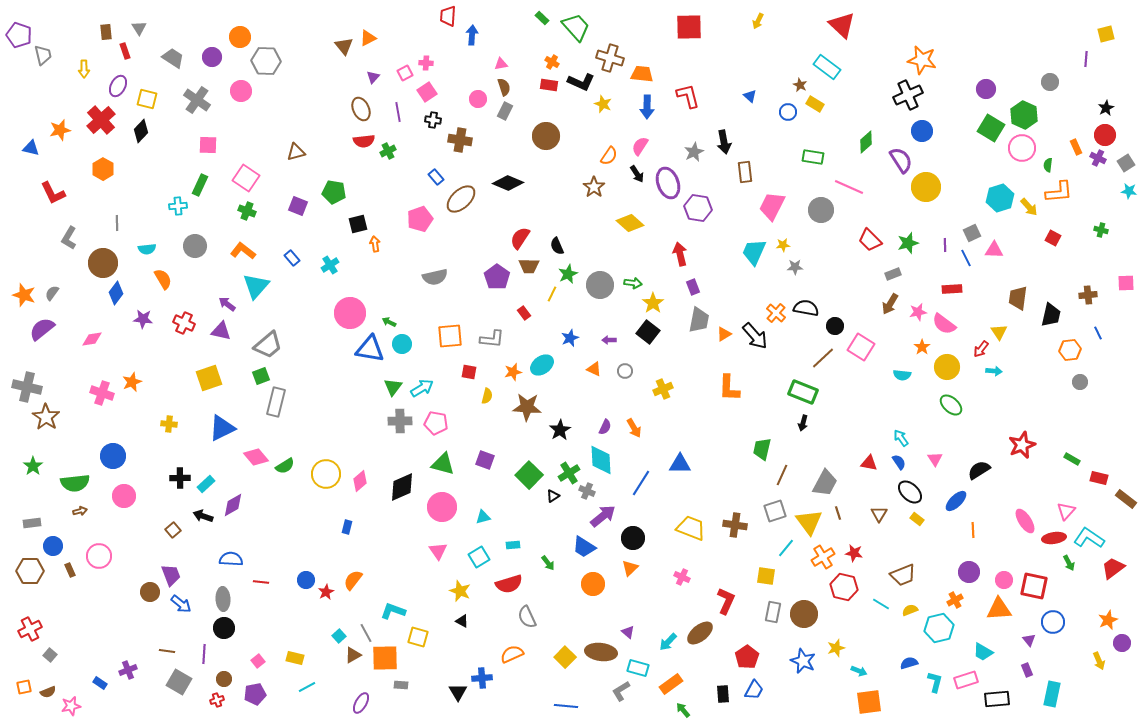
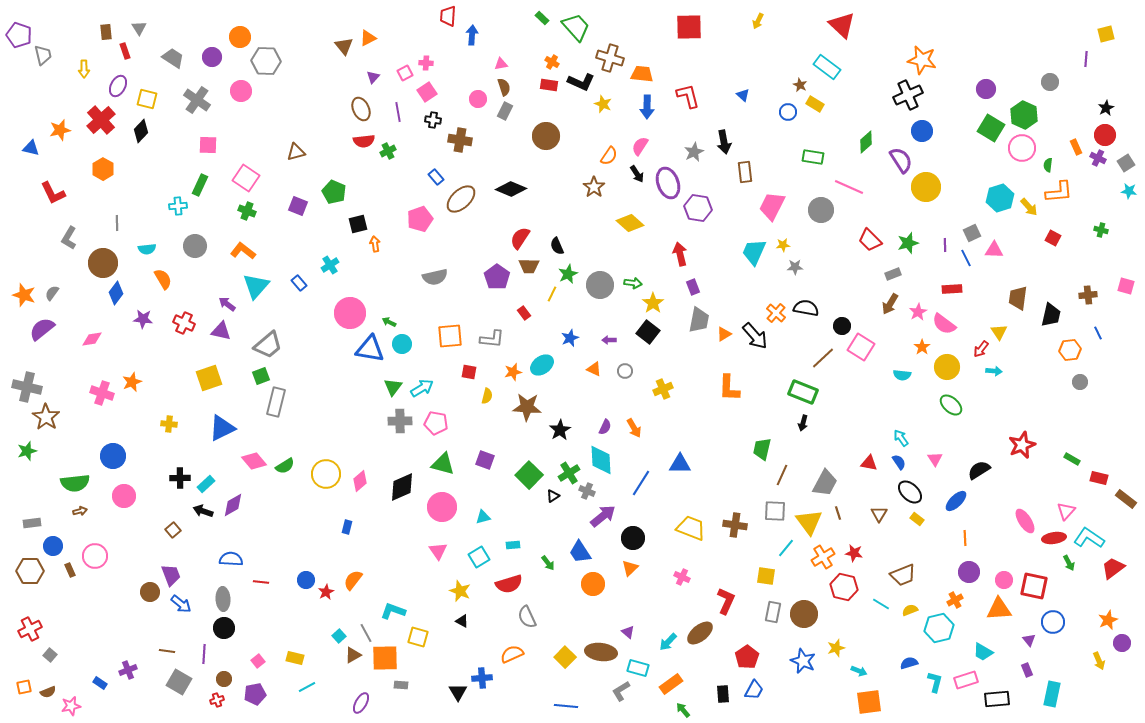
blue triangle at (750, 96): moved 7 px left, 1 px up
black diamond at (508, 183): moved 3 px right, 6 px down
green pentagon at (334, 192): rotated 15 degrees clockwise
blue rectangle at (292, 258): moved 7 px right, 25 px down
pink square at (1126, 283): moved 3 px down; rotated 18 degrees clockwise
pink star at (918, 312): rotated 18 degrees counterclockwise
black circle at (835, 326): moved 7 px right
pink diamond at (256, 457): moved 2 px left, 4 px down
green star at (33, 466): moved 6 px left, 15 px up; rotated 18 degrees clockwise
gray square at (775, 511): rotated 20 degrees clockwise
black arrow at (203, 516): moved 5 px up
orange line at (973, 530): moved 8 px left, 8 px down
blue trapezoid at (584, 547): moved 4 px left, 5 px down; rotated 25 degrees clockwise
pink circle at (99, 556): moved 4 px left
